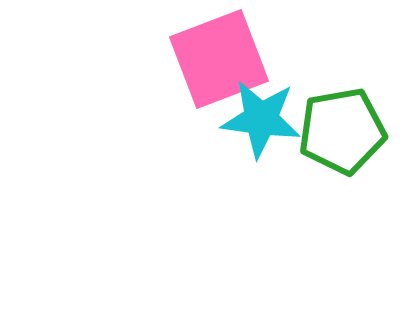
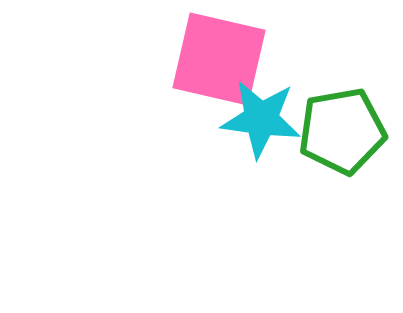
pink square: rotated 34 degrees clockwise
